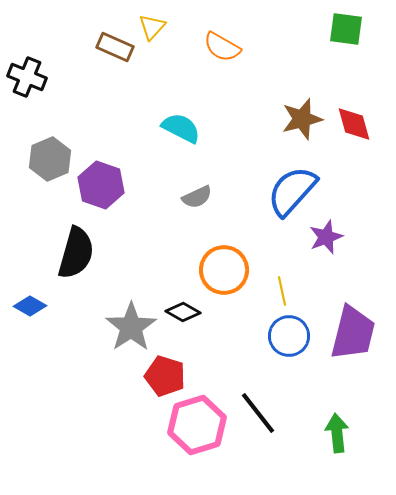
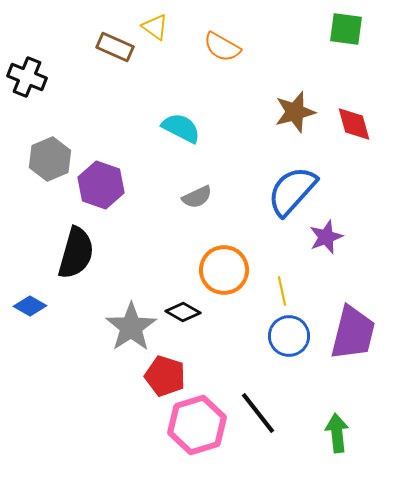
yellow triangle: moved 3 px right; rotated 36 degrees counterclockwise
brown star: moved 7 px left, 7 px up
